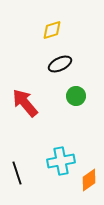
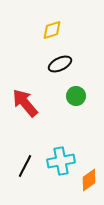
black line: moved 8 px right, 7 px up; rotated 45 degrees clockwise
